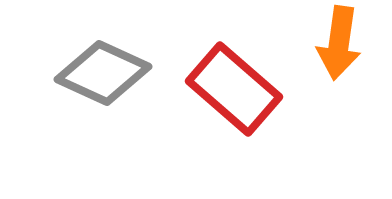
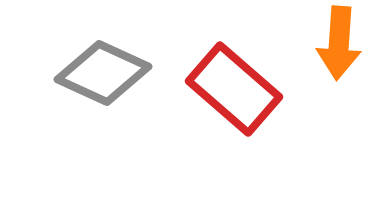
orange arrow: rotated 4 degrees counterclockwise
